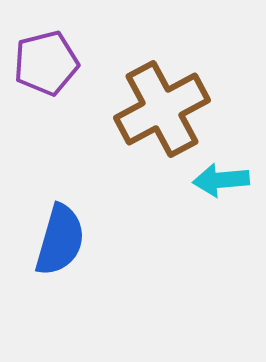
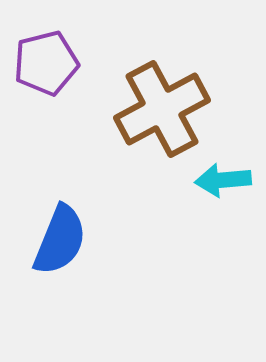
cyan arrow: moved 2 px right
blue semicircle: rotated 6 degrees clockwise
